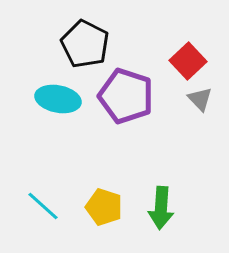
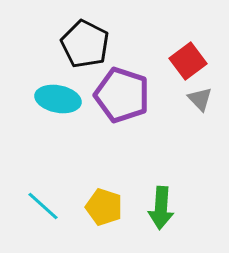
red square: rotated 6 degrees clockwise
purple pentagon: moved 4 px left, 1 px up
